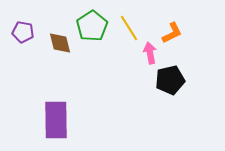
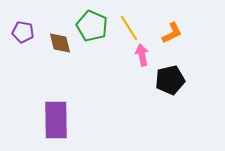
green pentagon: rotated 16 degrees counterclockwise
pink arrow: moved 8 px left, 2 px down
